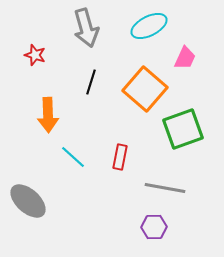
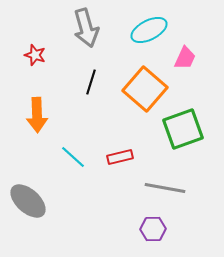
cyan ellipse: moved 4 px down
orange arrow: moved 11 px left
red rectangle: rotated 65 degrees clockwise
purple hexagon: moved 1 px left, 2 px down
